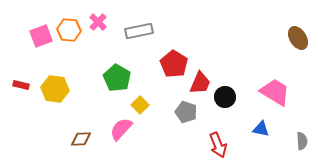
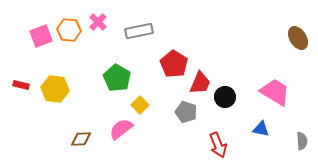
pink semicircle: rotated 10 degrees clockwise
